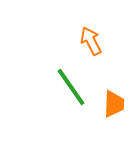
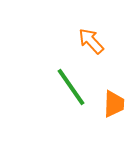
orange arrow: rotated 16 degrees counterclockwise
